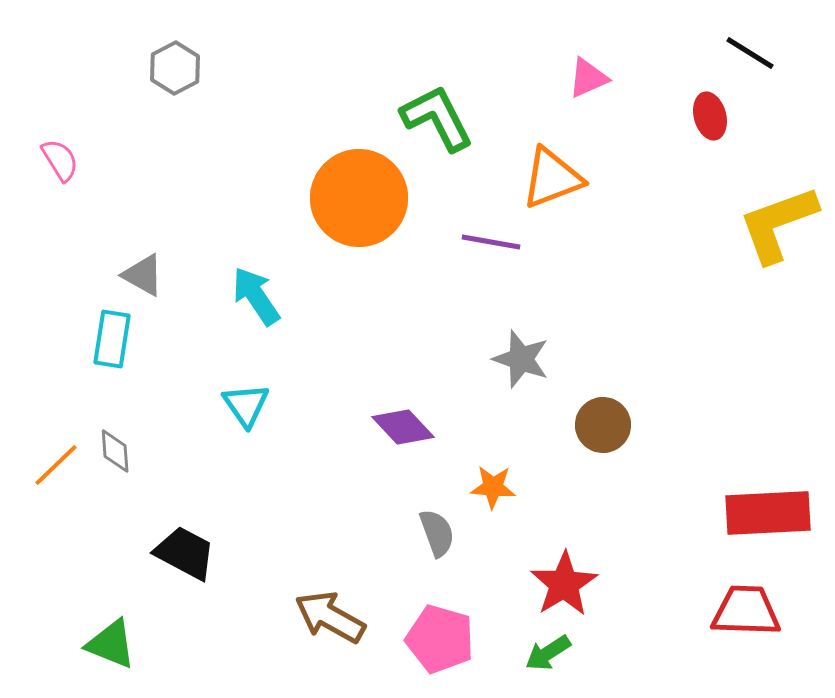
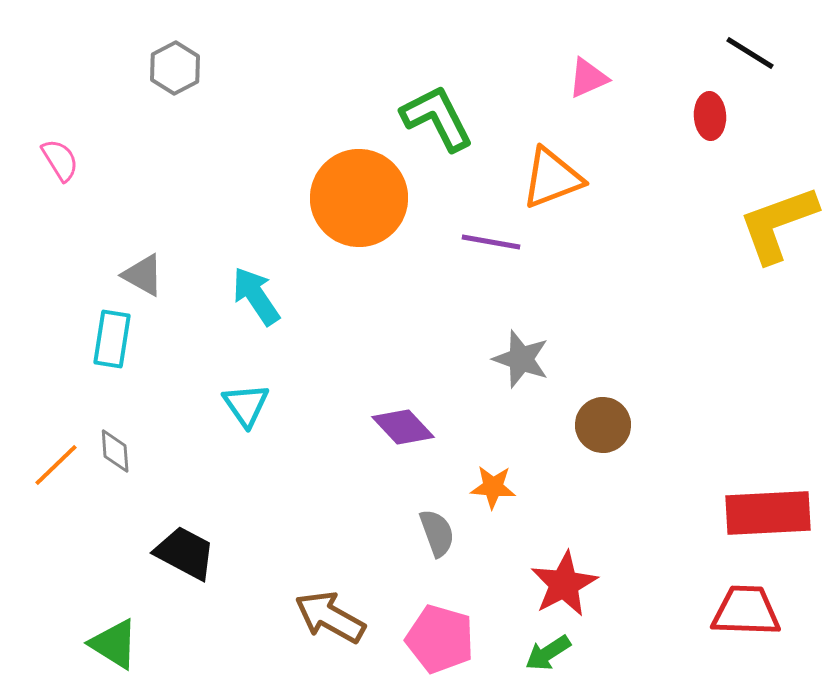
red ellipse: rotated 12 degrees clockwise
red star: rotated 4 degrees clockwise
green triangle: moved 3 px right; rotated 10 degrees clockwise
